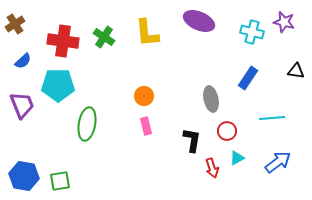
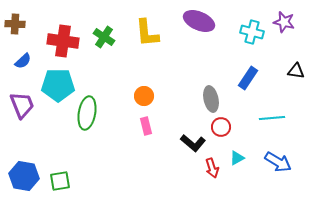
brown cross: rotated 36 degrees clockwise
green ellipse: moved 11 px up
red circle: moved 6 px left, 4 px up
black L-shape: moved 1 px right, 3 px down; rotated 120 degrees clockwise
blue arrow: rotated 68 degrees clockwise
